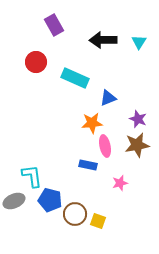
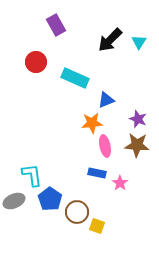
purple rectangle: moved 2 px right
black arrow: moved 7 px right; rotated 44 degrees counterclockwise
blue triangle: moved 2 px left, 2 px down
brown star: rotated 15 degrees clockwise
blue rectangle: moved 9 px right, 8 px down
cyan L-shape: moved 1 px up
pink star: rotated 21 degrees counterclockwise
blue pentagon: moved 1 px up; rotated 20 degrees clockwise
brown circle: moved 2 px right, 2 px up
yellow square: moved 1 px left, 5 px down
